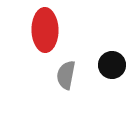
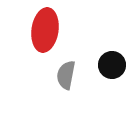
red ellipse: rotated 9 degrees clockwise
